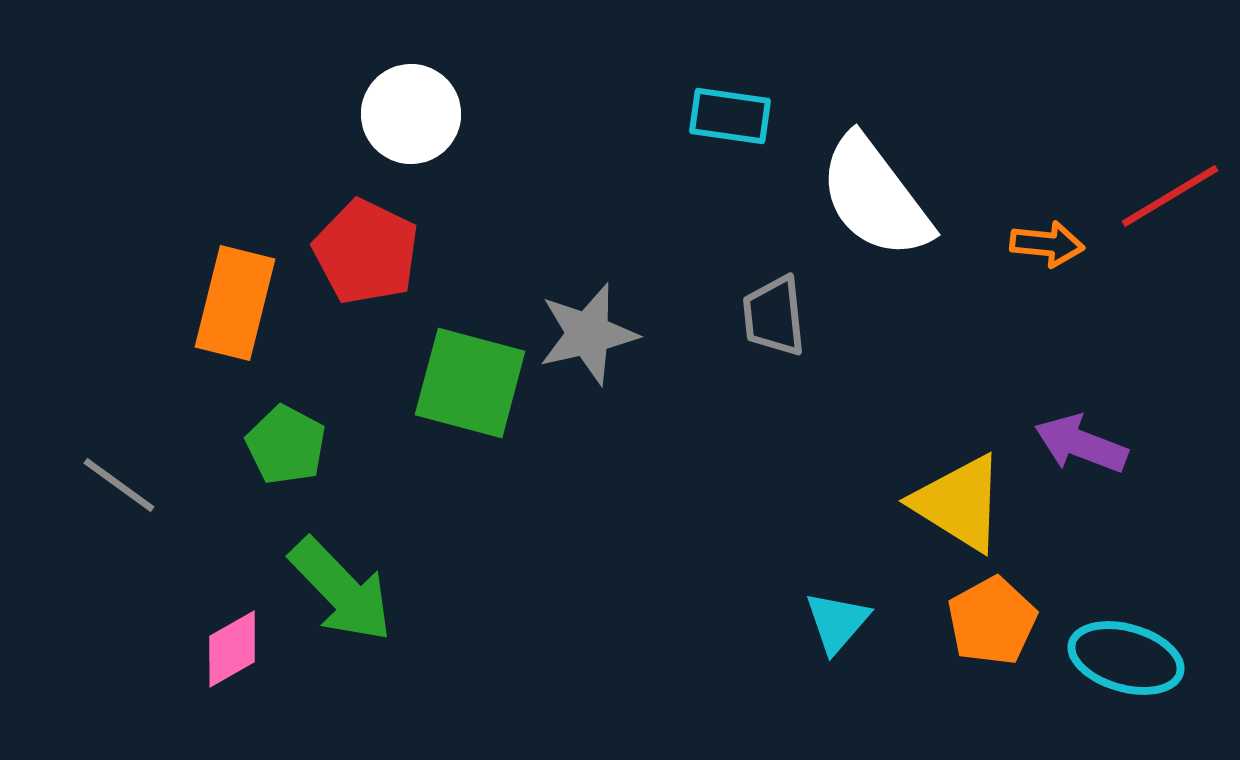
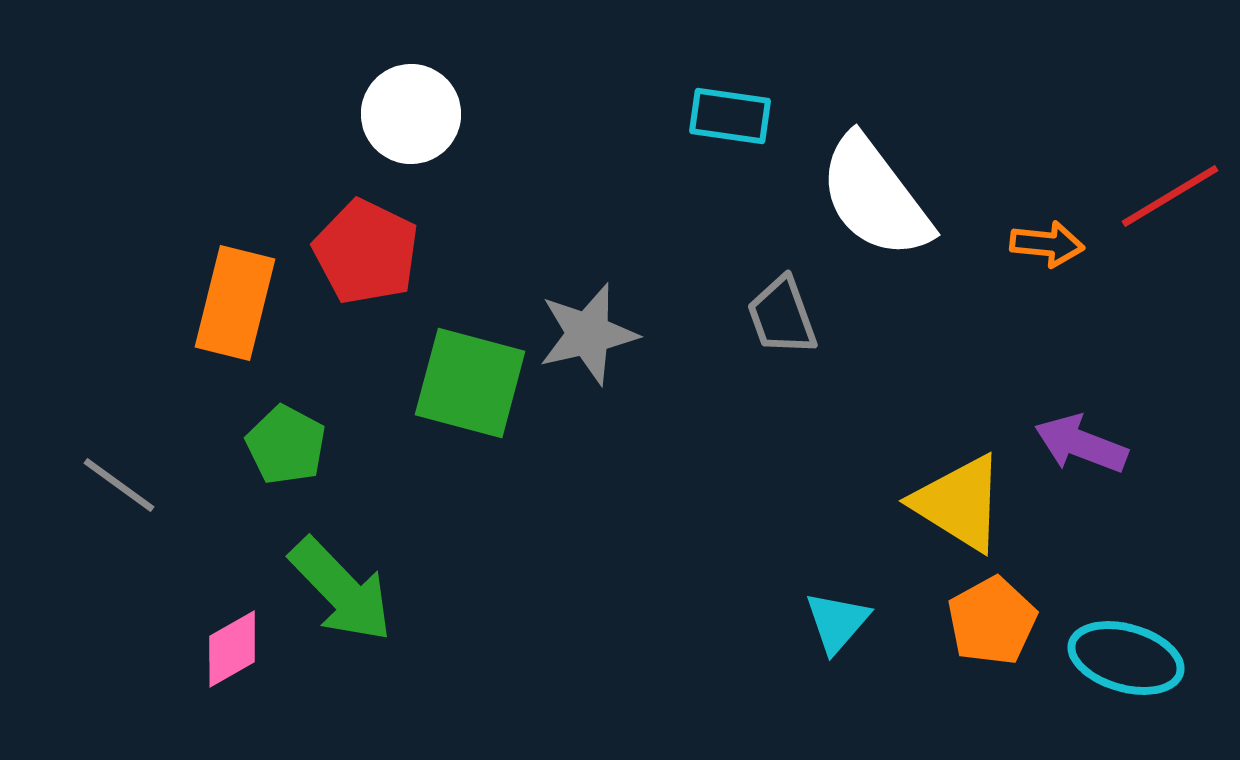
gray trapezoid: moved 8 px right; rotated 14 degrees counterclockwise
